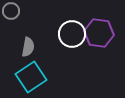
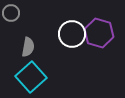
gray circle: moved 2 px down
purple hexagon: rotated 8 degrees clockwise
cyan square: rotated 8 degrees counterclockwise
